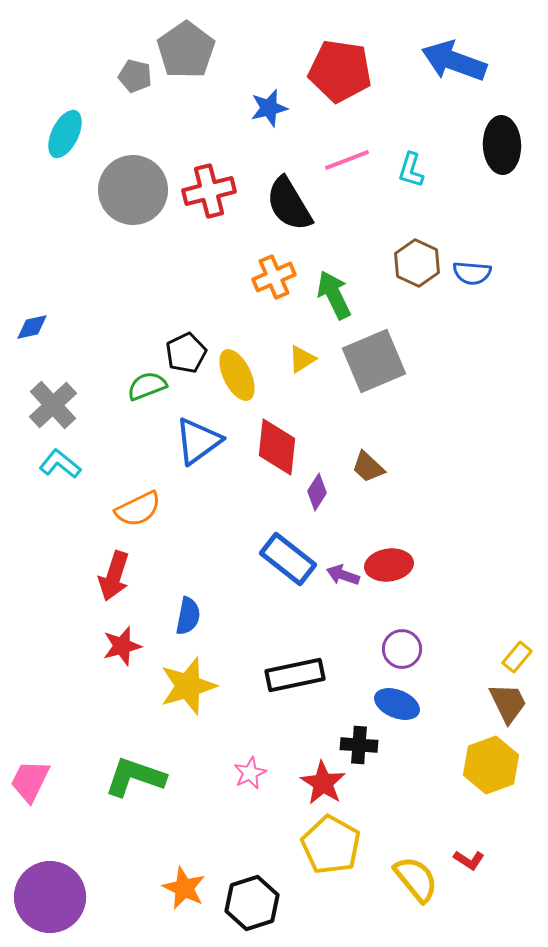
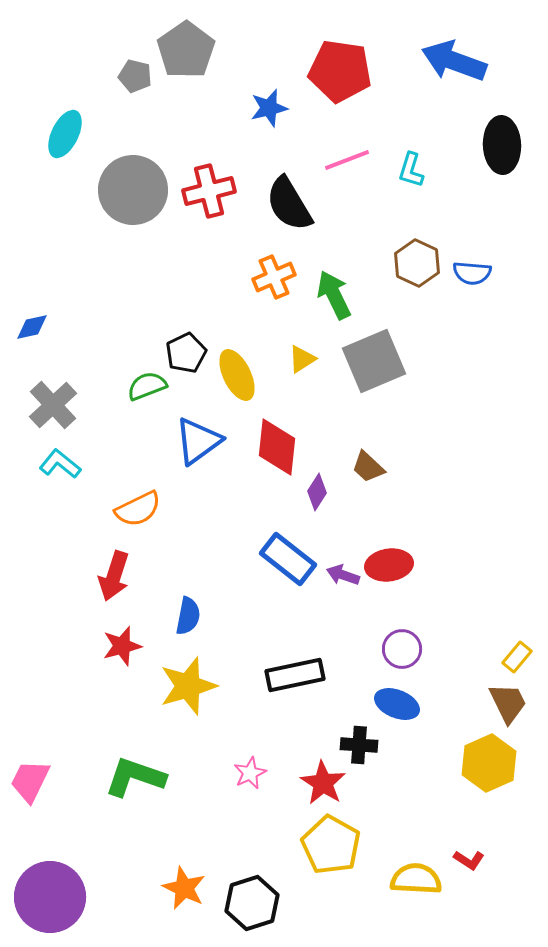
yellow hexagon at (491, 765): moved 2 px left, 2 px up; rotated 4 degrees counterclockwise
yellow semicircle at (416, 879): rotated 48 degrees counterclockwise
